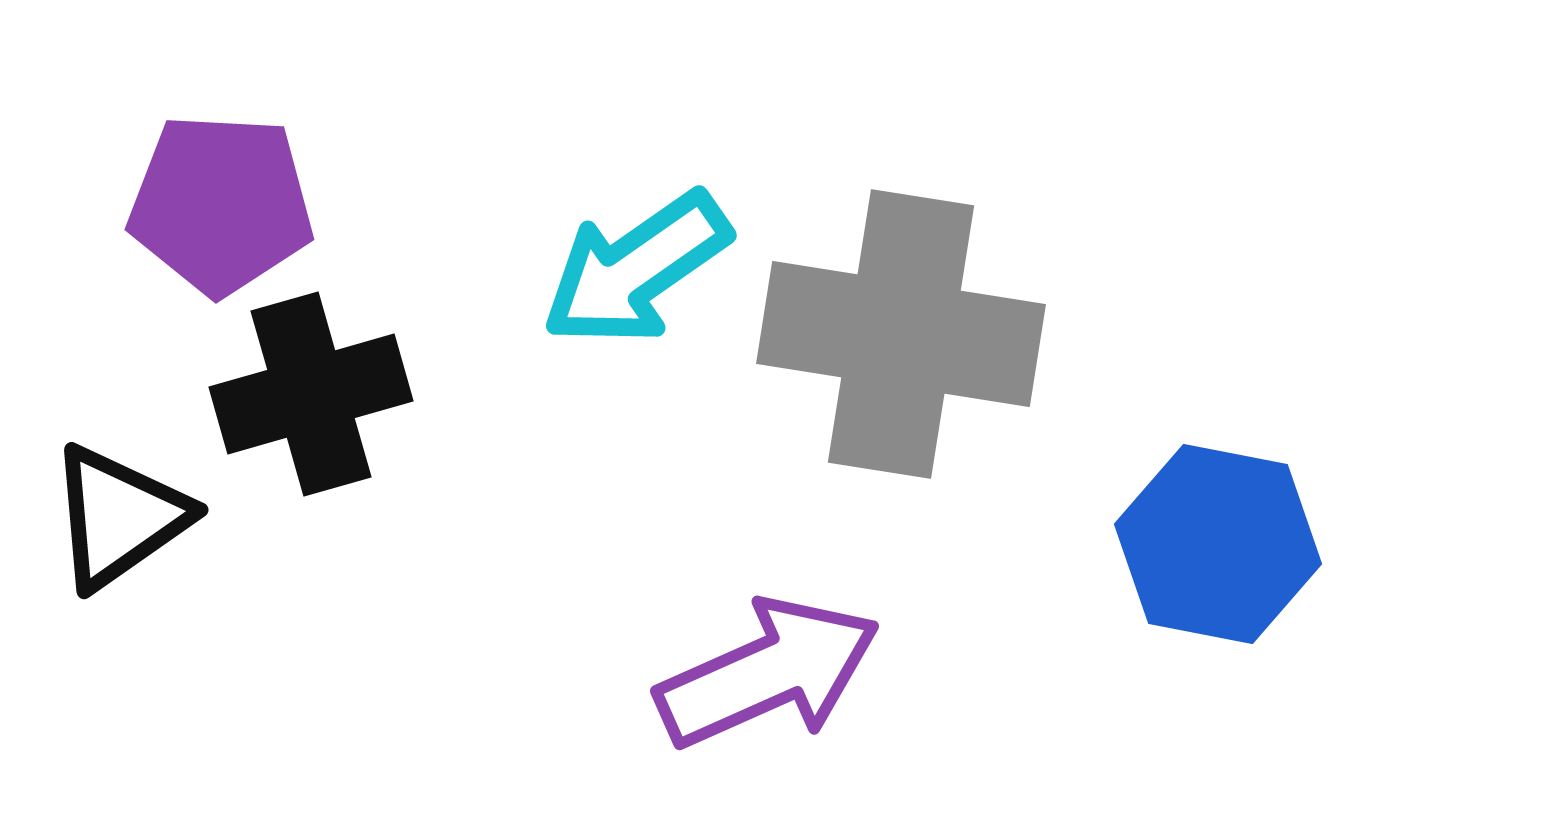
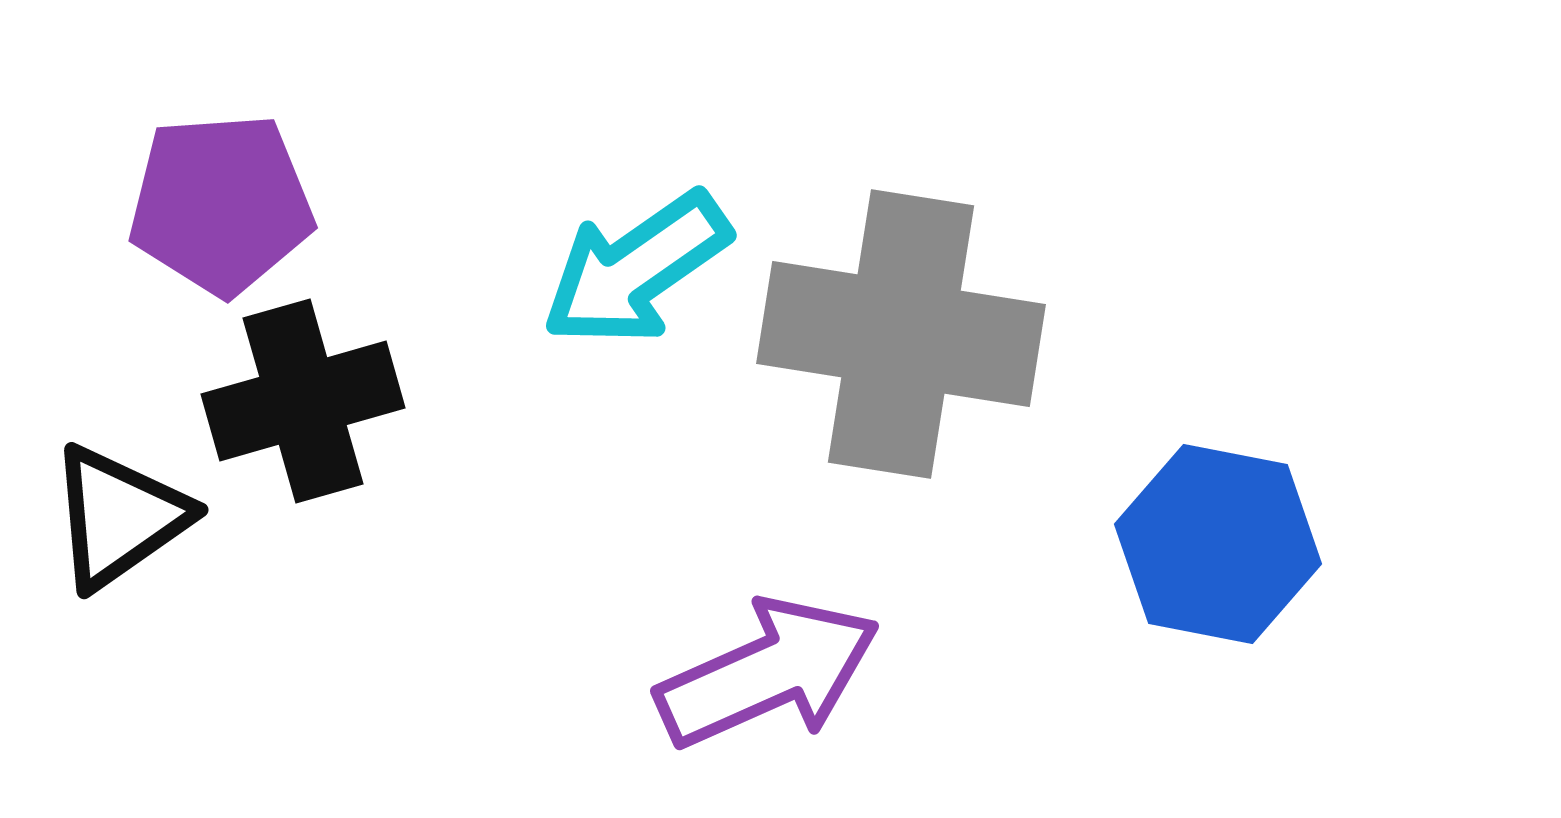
purple pentagon: rotated 7 degrees counterclockwise
black cross: moved 8 px left, 7 px down
